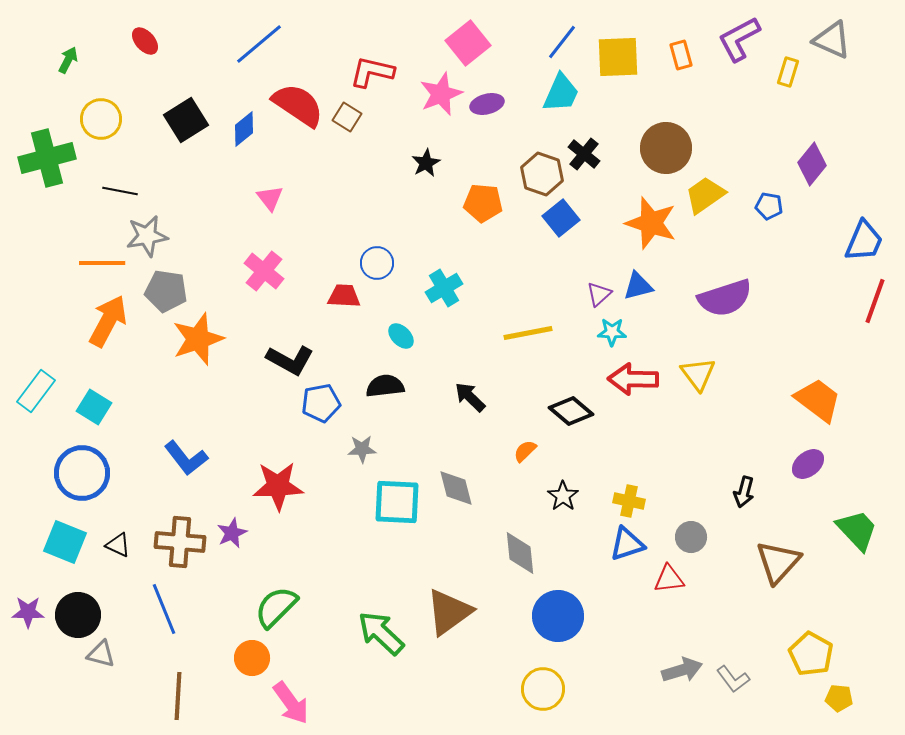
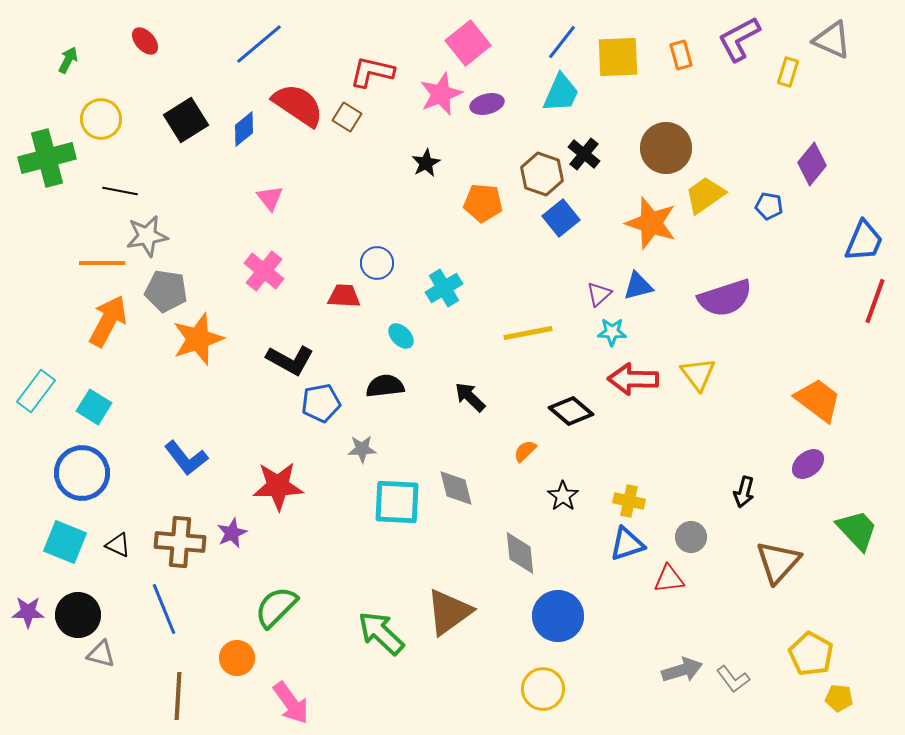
orange circle at (252, 658): moved 15 px left
